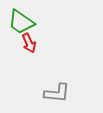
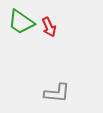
red arrow: moved 20 px right, 16 px up
